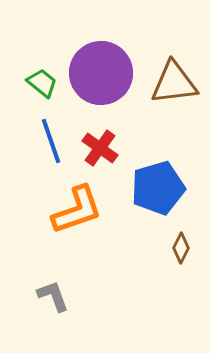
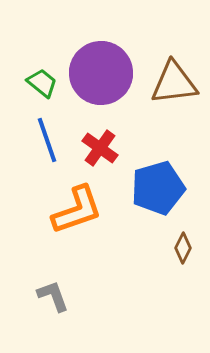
blue line: moved 4 px left, 1 px up
brown diamond: moved 2 px right
